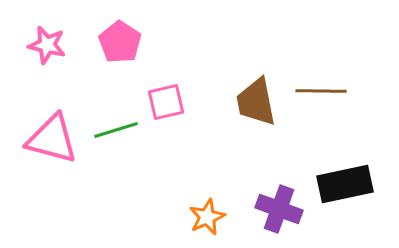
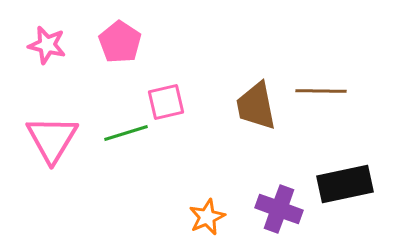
brown trapezoid: moved 4 px down
green line: moved 10 px right, 3 px down
pink triangle: rotated 46 degrees clockwise
